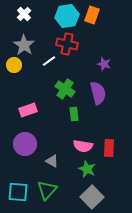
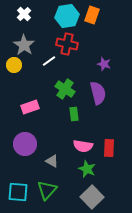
pink rectangle: moved 2 px right, 3 px up
